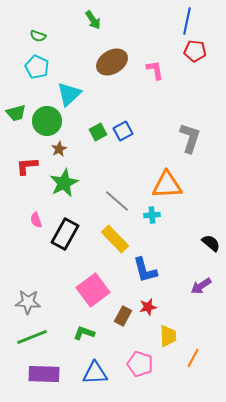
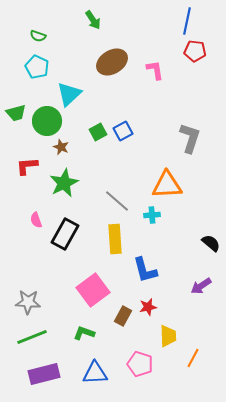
brown star: moved 2 px right, 2 px up; rotated 21 degrees counterclockwise
yellow rectangle: rotated 40 degrees clockwise
purple rectangle: rotated 16 degrees counterclockwise
